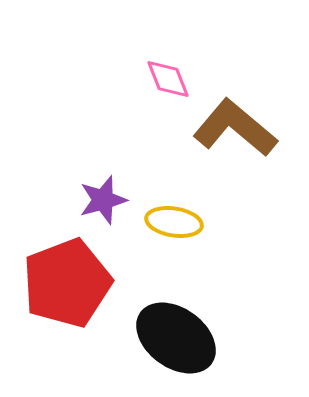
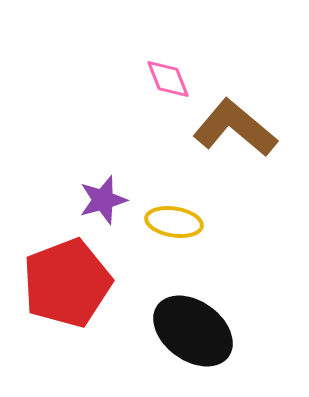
black ellipse: moved 17 px right, 7 px up
